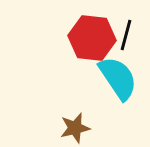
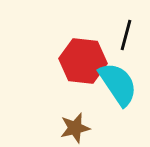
red hexagon: moved 9 px left, 23 px down
cyan semicircle: moved 6 px down
